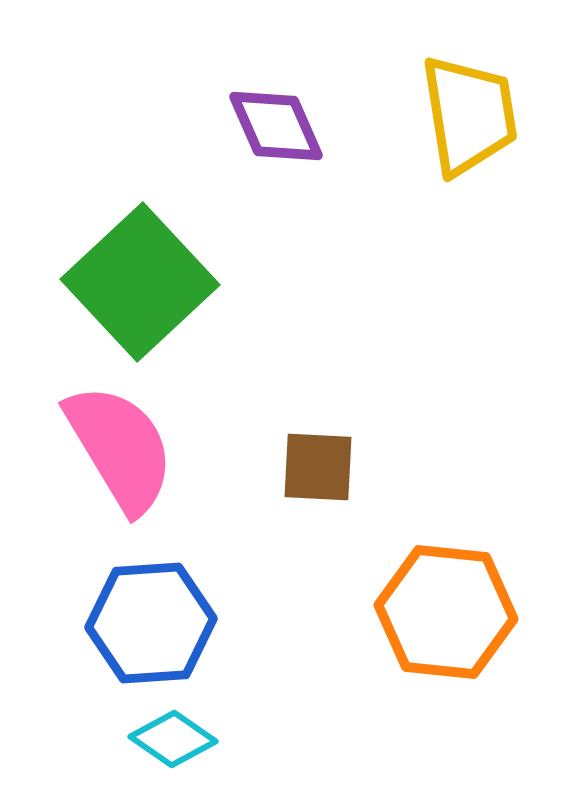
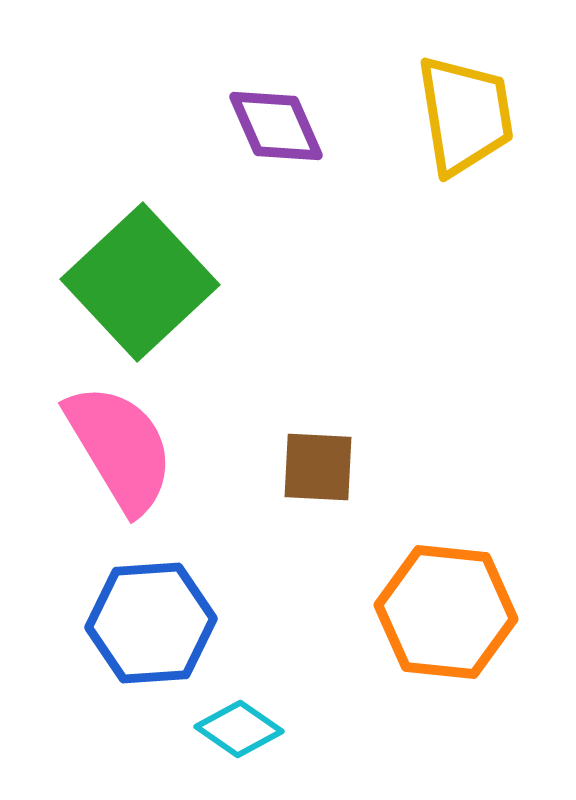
yellow trapezoid: moved 4 px left
cyan diamond: moved 66 px right, 10 px up
